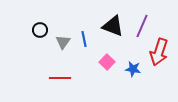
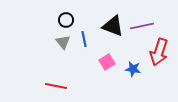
purple line: rotated 55 degrees clockwise
black circle: moved 26 px right, 10 px up
gray triangle: rotated 14 degrees counterclockwise
pink square: rotated 14 degrees clockwise
red line: moved 4 px left, 8 px down; rotated 10 degrees clockwise
